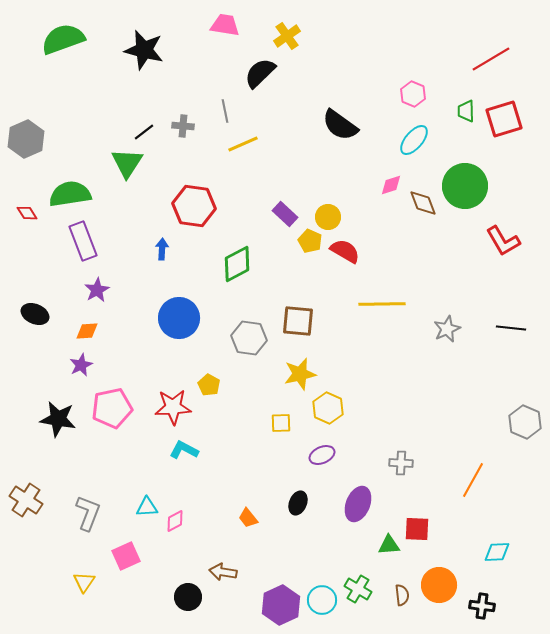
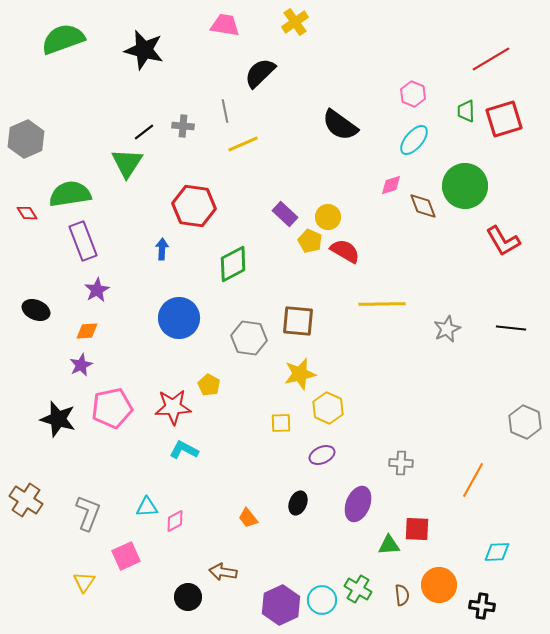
yellow cross at (287, 36): moved 8 px right, 14 px up
brown diamond at (423, 203): moved 3 px down
green diamond at (237, 264): moved 4 px left
black ellipse at (35, 314): moved 1 px right, 4 px up
black star at (58, 419): rotated 6 degrees clockwise
